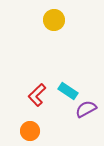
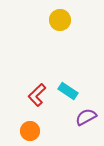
yellow circle: moved 6 px right
purple semicircle: moved 8 px down
